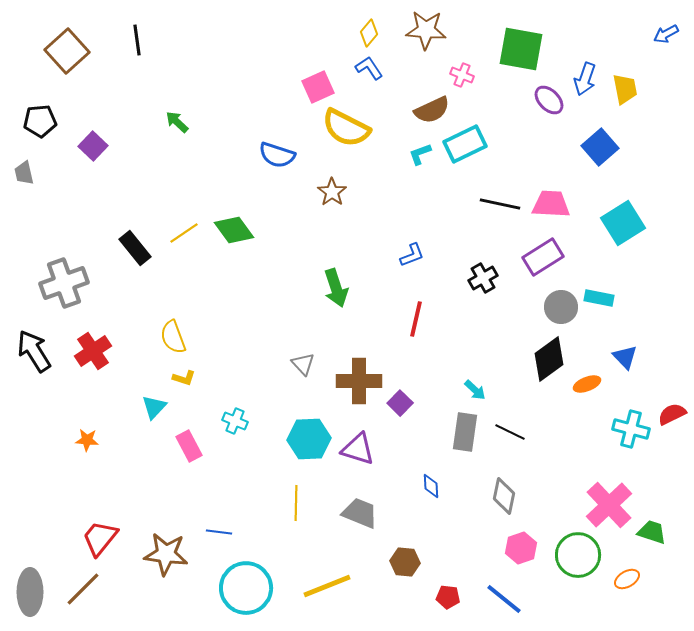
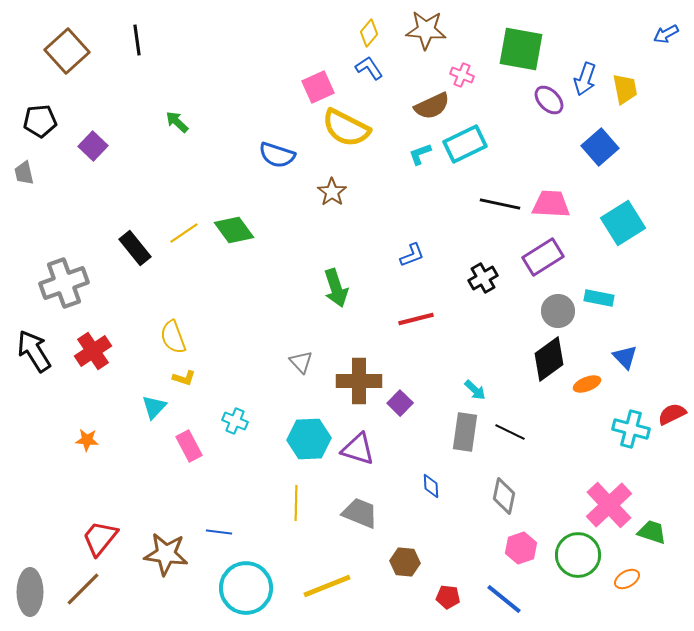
brown semicircle at (432, 110): moved 4 px up
gray circle at (561, 307): moved 3 px left, 4 px down
red line at (416, 319): rotated 63 degrees clockwise
gray triangle at (303, 364): moved 2 px left, 2 px up
